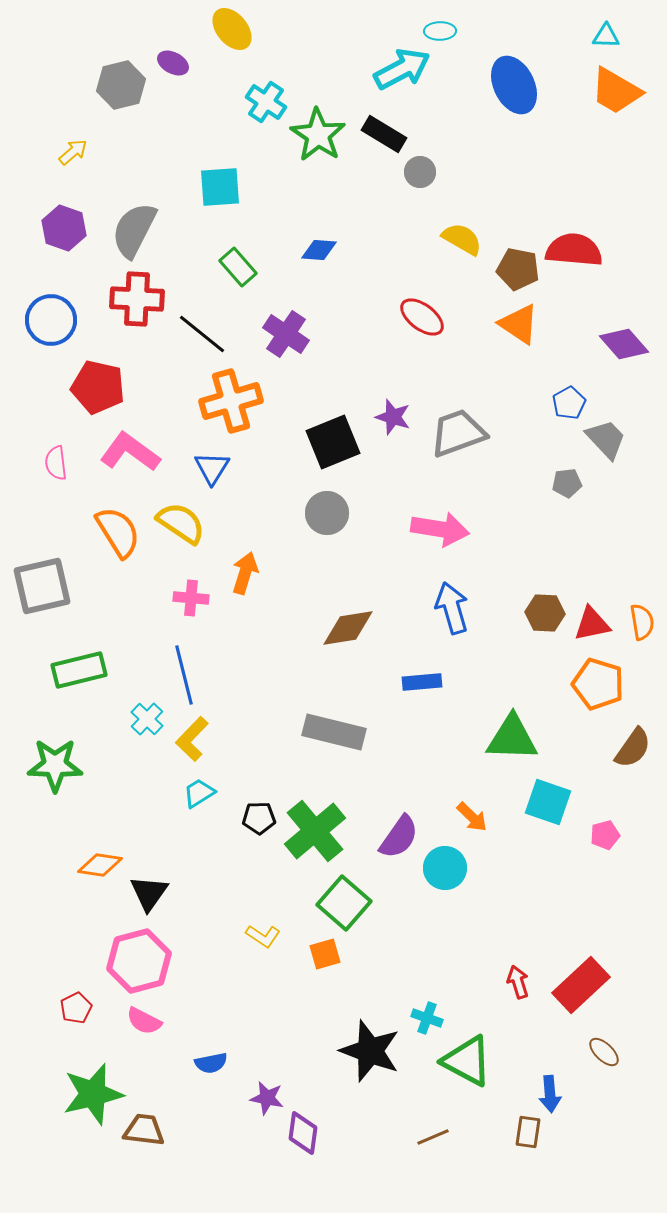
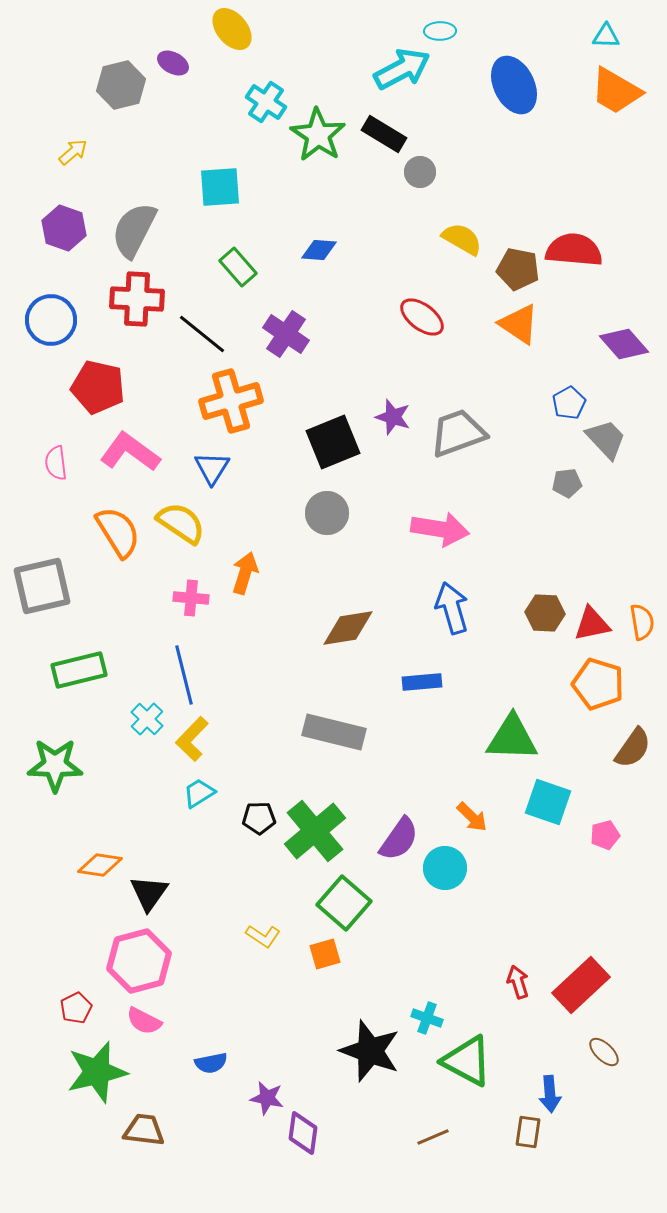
purple semicircle at (399, 837): moved 2 px down
green star at (93, 1094): moved 4 px right, 22 px up
